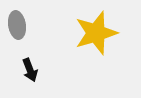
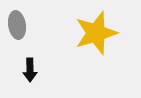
black arrow: rotated 20 degrees clockwise
